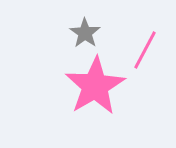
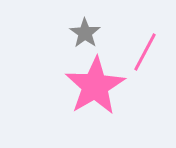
pink line: moved 2 px down
